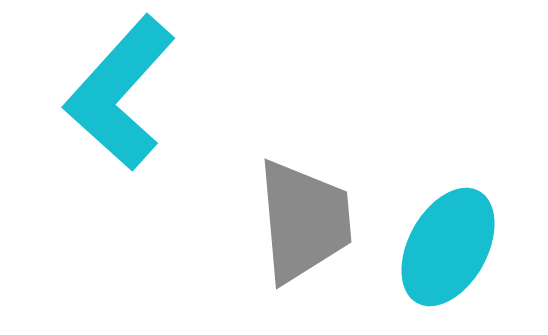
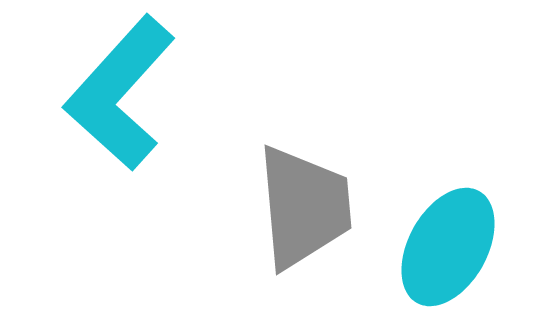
gray trapezoid: moved 14 px up
